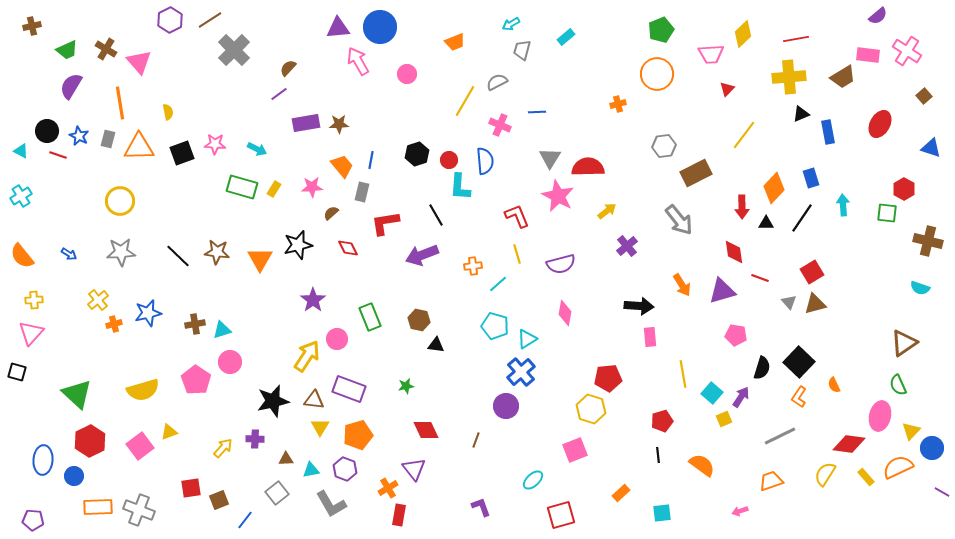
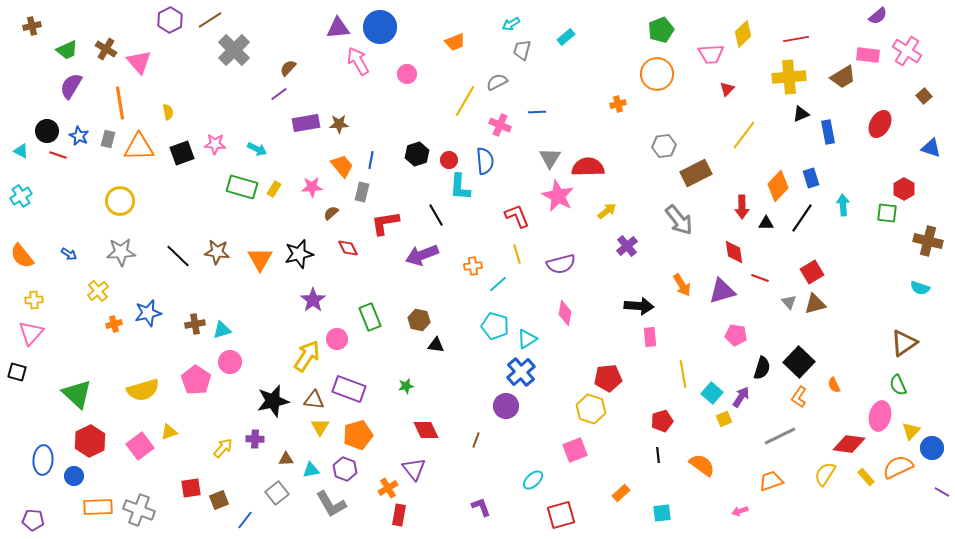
orange diamond at (774, 188): moved 4 px right, 2 px up
black star at (298, 245): moved 1 px right, 9 px down
yellow cross at (98, 300): moved 9 px up
